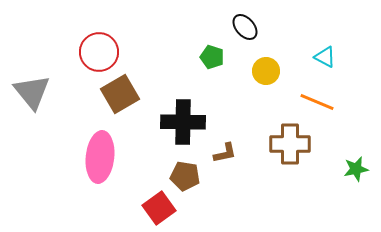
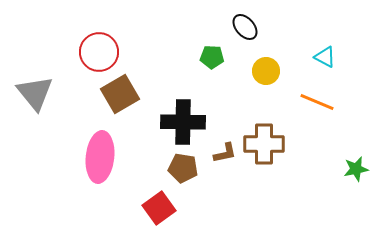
green pentagon: rotated 15 degrees counterclockwise
gray triangle: moved 3 px right, 1 px down
brown cross: moved 26 px left
brown pentagon: moved 2 px left, 8 px up
